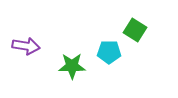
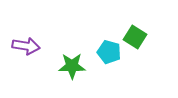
green square: moved 7 px down
cyan pentagon: rotated 15 degrees clockwise
